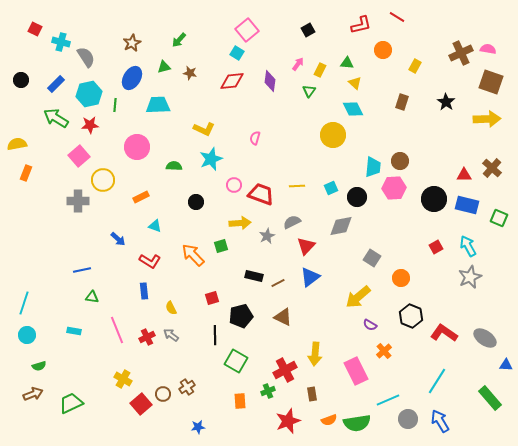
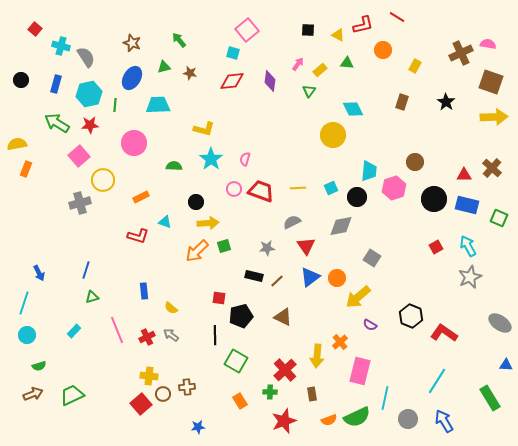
red L-shape at (361, 25): moved 2 px right
red square at (35, 29): rotated 16 degrees clockwise
black square at (308, 30): rotated 32 degrees clockwise
green arrow at (179, 40): rotated 98 degrees clockwise
cyan cross at (61, 42): moved 4 px down
brown star at (132, 43): rotated 24 degrees counterclockwise
pink semicircle at (488, 49): moved 5 px up
cyan square at (237, 53): moved 4 px left; rotated 16 degrees counterclockwise
yellow rectangle at (320, 70): rotated 24 degrees clockwise
yellow triangle at (355, 83): moved 17 px left, 48 px up; rotated 16 degrees counterclockwise
blue rectangle at (56, 84): rotated 30 degrees counterclockwise
green arrow at (56, 118): moved 1 px right, 5 px down
yellow arrow at (487, 119): moved 7 px right, 2 px up
yellow L-shape at (204, 129): rotated 10 degrees counterclockwise
pink semicircle at (255, 138): moved 10 px left, 21 px down
pink circle at (137, 147): moved 3 px left, 4 px up
cyan star at (211, 159): rotated 15 degrees counterclockwise
brown circle at (400, 161): moved 15 px right, 1 px down
cyan trapezoid at (373, 167): moved 4 px left, 4 px down
orange rectangle at (26, 173): moved 4 px up
pink circle at (234, 185): moved 4 px down
yellow line at (297, 186): moved 1 px right, 2 px down
pink hexagon at (394, 188): rotated 15 degrees counterclockwise
red trapezoid at (261, 194): moved 3 px up
gray cross at (78, 201): moved 2 px right, 2 px down; rotated 15 degrees counterclockwise
yellow arrow at (240, 223): moved 32 px left
cyan triangle at (155, 226): moved 10 px right, 4 px up
gray star at (267, 236): moved 12 px down; rotated 21 degrees clockwise
blue arrow at (118, 239): moved 79 px left, 34 px down; rotated 21 degrees clockwise
green square at (221, 246): moved 3 px right
red triangle at (306, 246): rotated 18 degrees counterclockwise
orange arrow at (193, 255): moved 4 px right, 4 px up; rotated 90 degrees counterclockwise
red L-shape at (150, 261): moved 12 px left, 25 px up; rotated 15 degrees counterclockwise
blue line at (82, 270): moved 4 px right; rotated 60 degrees counterclockwise
orange circle at (401, 278): moved 64 px left
brown line at (278, 283): moved 1 px left, 2 px up; rotated 16 degrees counterclockwise
green triangle at (92, 297): rotated 24 degrees counterclockwise
red square at (212, 298): moved 7 px right; rotated 24 degrees clockwise
yellow semicircle at (171, 308): rotated 24 degrees counterclockwise
cyan rectangle at (74, 331): rotated 56 degrees counterclockwise
gray ellipse at (485, 338): moved 15 px right, 15 px up
orange cross at (384, 351): moved 44 px left, 9 px up
yellow arrow at (315, 354): moved 2 px right, 2 px down
red cross at (285, 370): rotated 15 degrees counterclockwise
pink rectangle at (356, 371): moved 4 px right; rotated 40 degrees clockwise
yellow cross at (123, 379): moved 26 px right, 3 px up; rotated 24 degrees counterclockwise
brown cross at (187, 387): rotated 28 degrees clockwise
green cross at (268, 391): moved 2 px right, 1 px down; rotated 24 degrees clockwise
green rectangle at (490, 398): rotated 10 degrees clockwise
cyan line at (388, 400): moved 3 px left, 2 px up; rotated 55 degrees counterclockwise
orange rectangle at (240, 401): rotated 28 degrees counterclockwise
green trapezoid at (71, 403): moved 1 px right, 8 px up
red star at (288, 421): moved 4 px left
blue arrow at (440, 421): moved 4 px right
green semicircle at (357, 423): moved 6 px up; rotated 16 degrees counterclockwise
